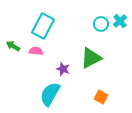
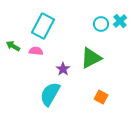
purple star: rotated 16 degrees clockwise
